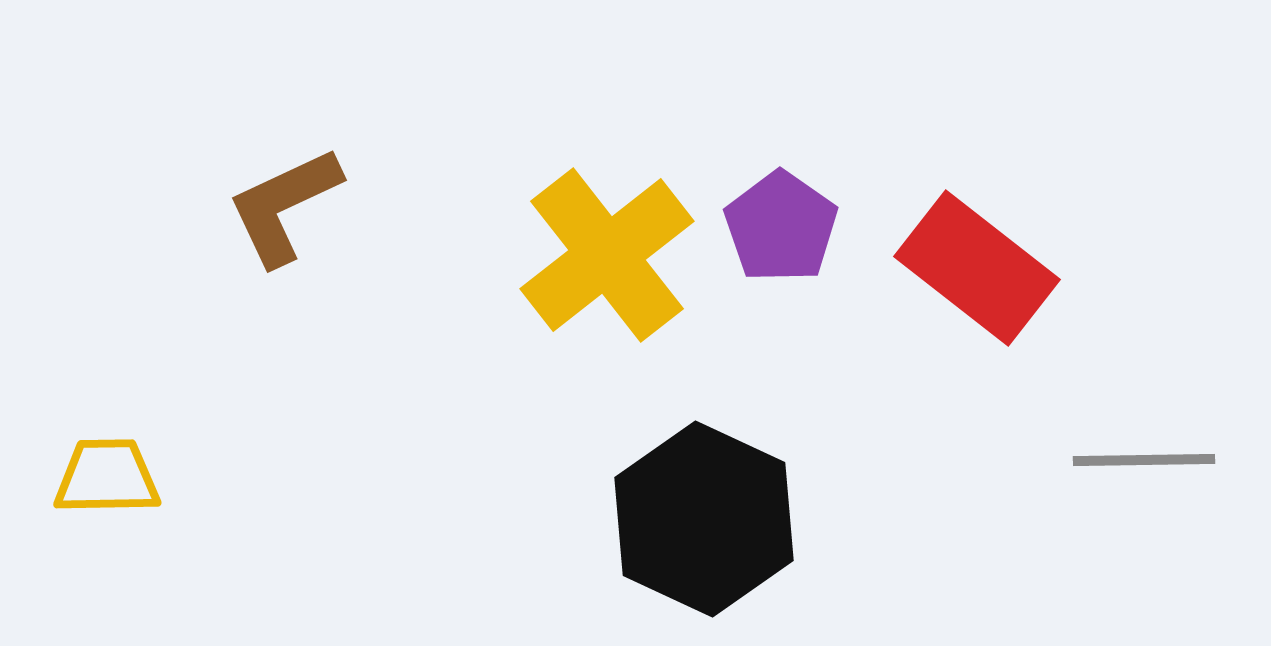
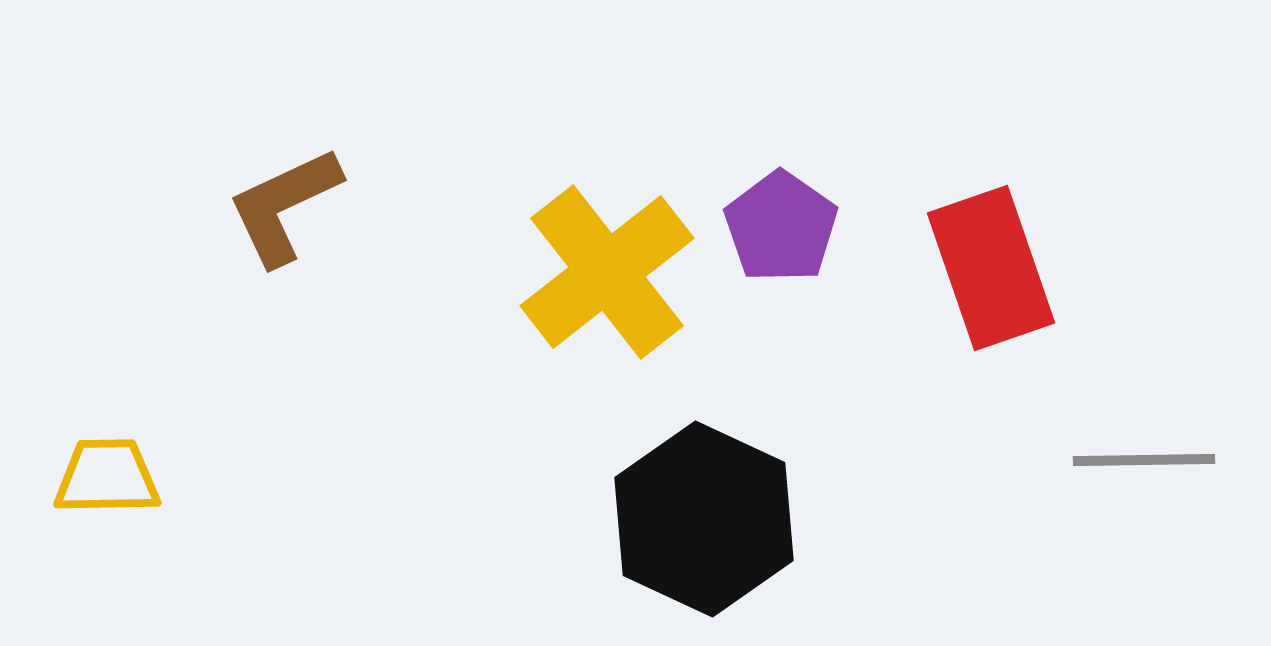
yellow cross: moved 17 px down
red rectangle: moved 14 px right; rotated 33 degrees clockwise
